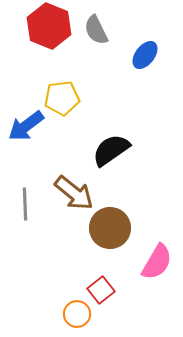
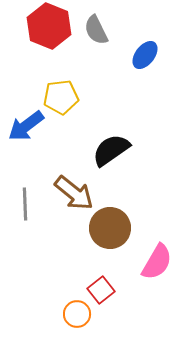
yellow pentagon: moved 1 px left, 1 px up
